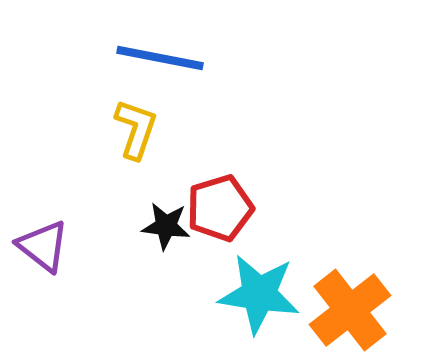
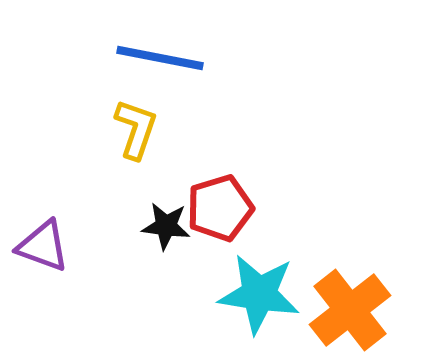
purple triangle: rotated 18 degrees counterclockwise
